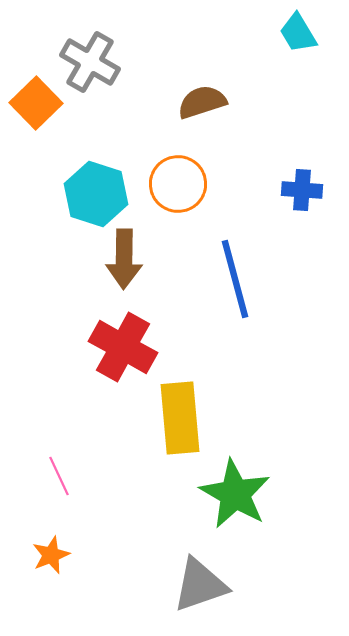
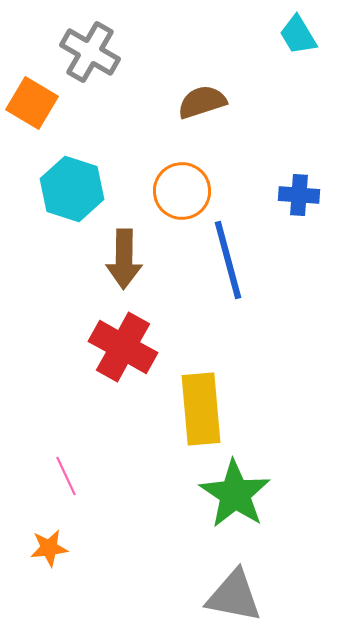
cyan trapezoid: moved 2 px down
gray cross: moved 10 px up
orange square: moved 4 px left; rotated 15 degrees counterclockwise
orange circle: moved 4 px right, 7 px down
blue cross: moved 3 px left, 5 px down
cyan hexagon: moved 24 px left, 5 px up
blue line: moved 7 px left, 19 px up
yellow rectangle: moved 21 px right, 9 px up
pink line: moved 7 px right
green star: rotated 4 degrees clockwise
orange star: moved 2 px left, 7 px up; rotated 15 degrees clockwise
gray triangle: moved 34 px right, 11 px down; rotated 30 degrees clockwise
